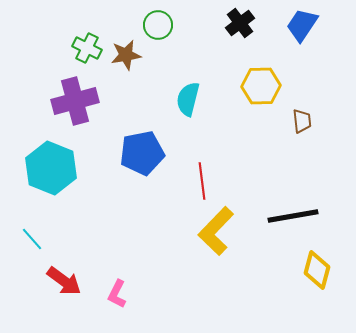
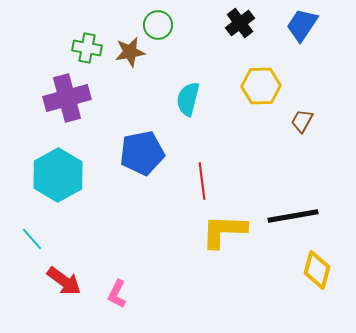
green cross: rotated 16 degrees counterclockwise
brown star: moved 4 px right, 3 px up
purple cross: moved 8 px left, 3 px up
brown trapezoid: rotated 145 degrees counterclockwise
cyan hexagon: moved 7 px right, 7 px down; rotated 9 degrees clockwise
yellow L-shape: moved 8 px right; rotated 48 degrees clockwise
